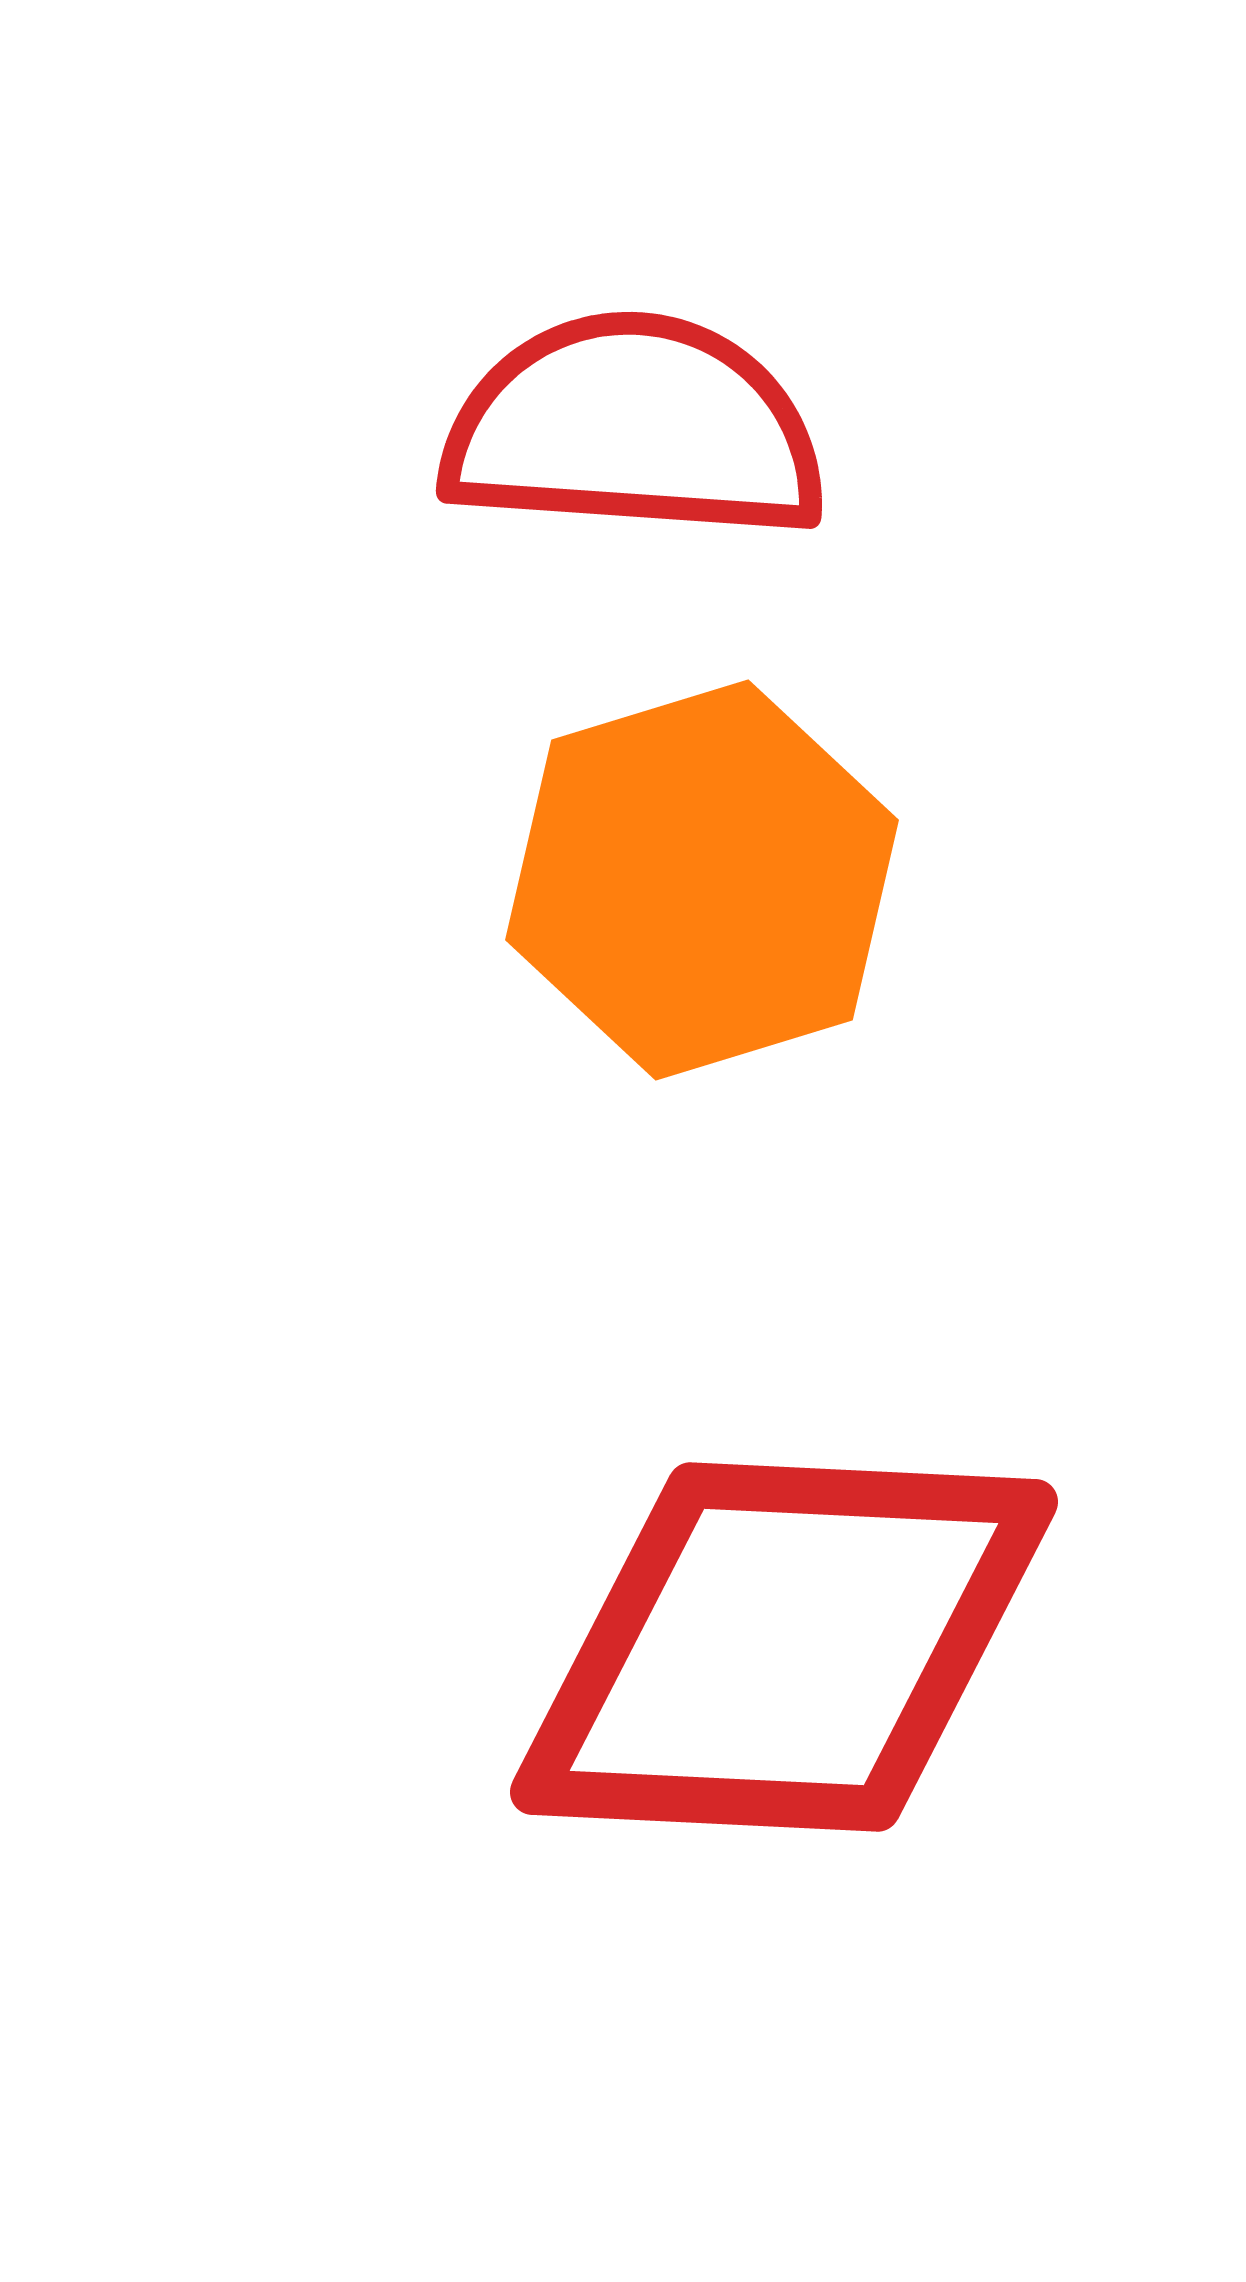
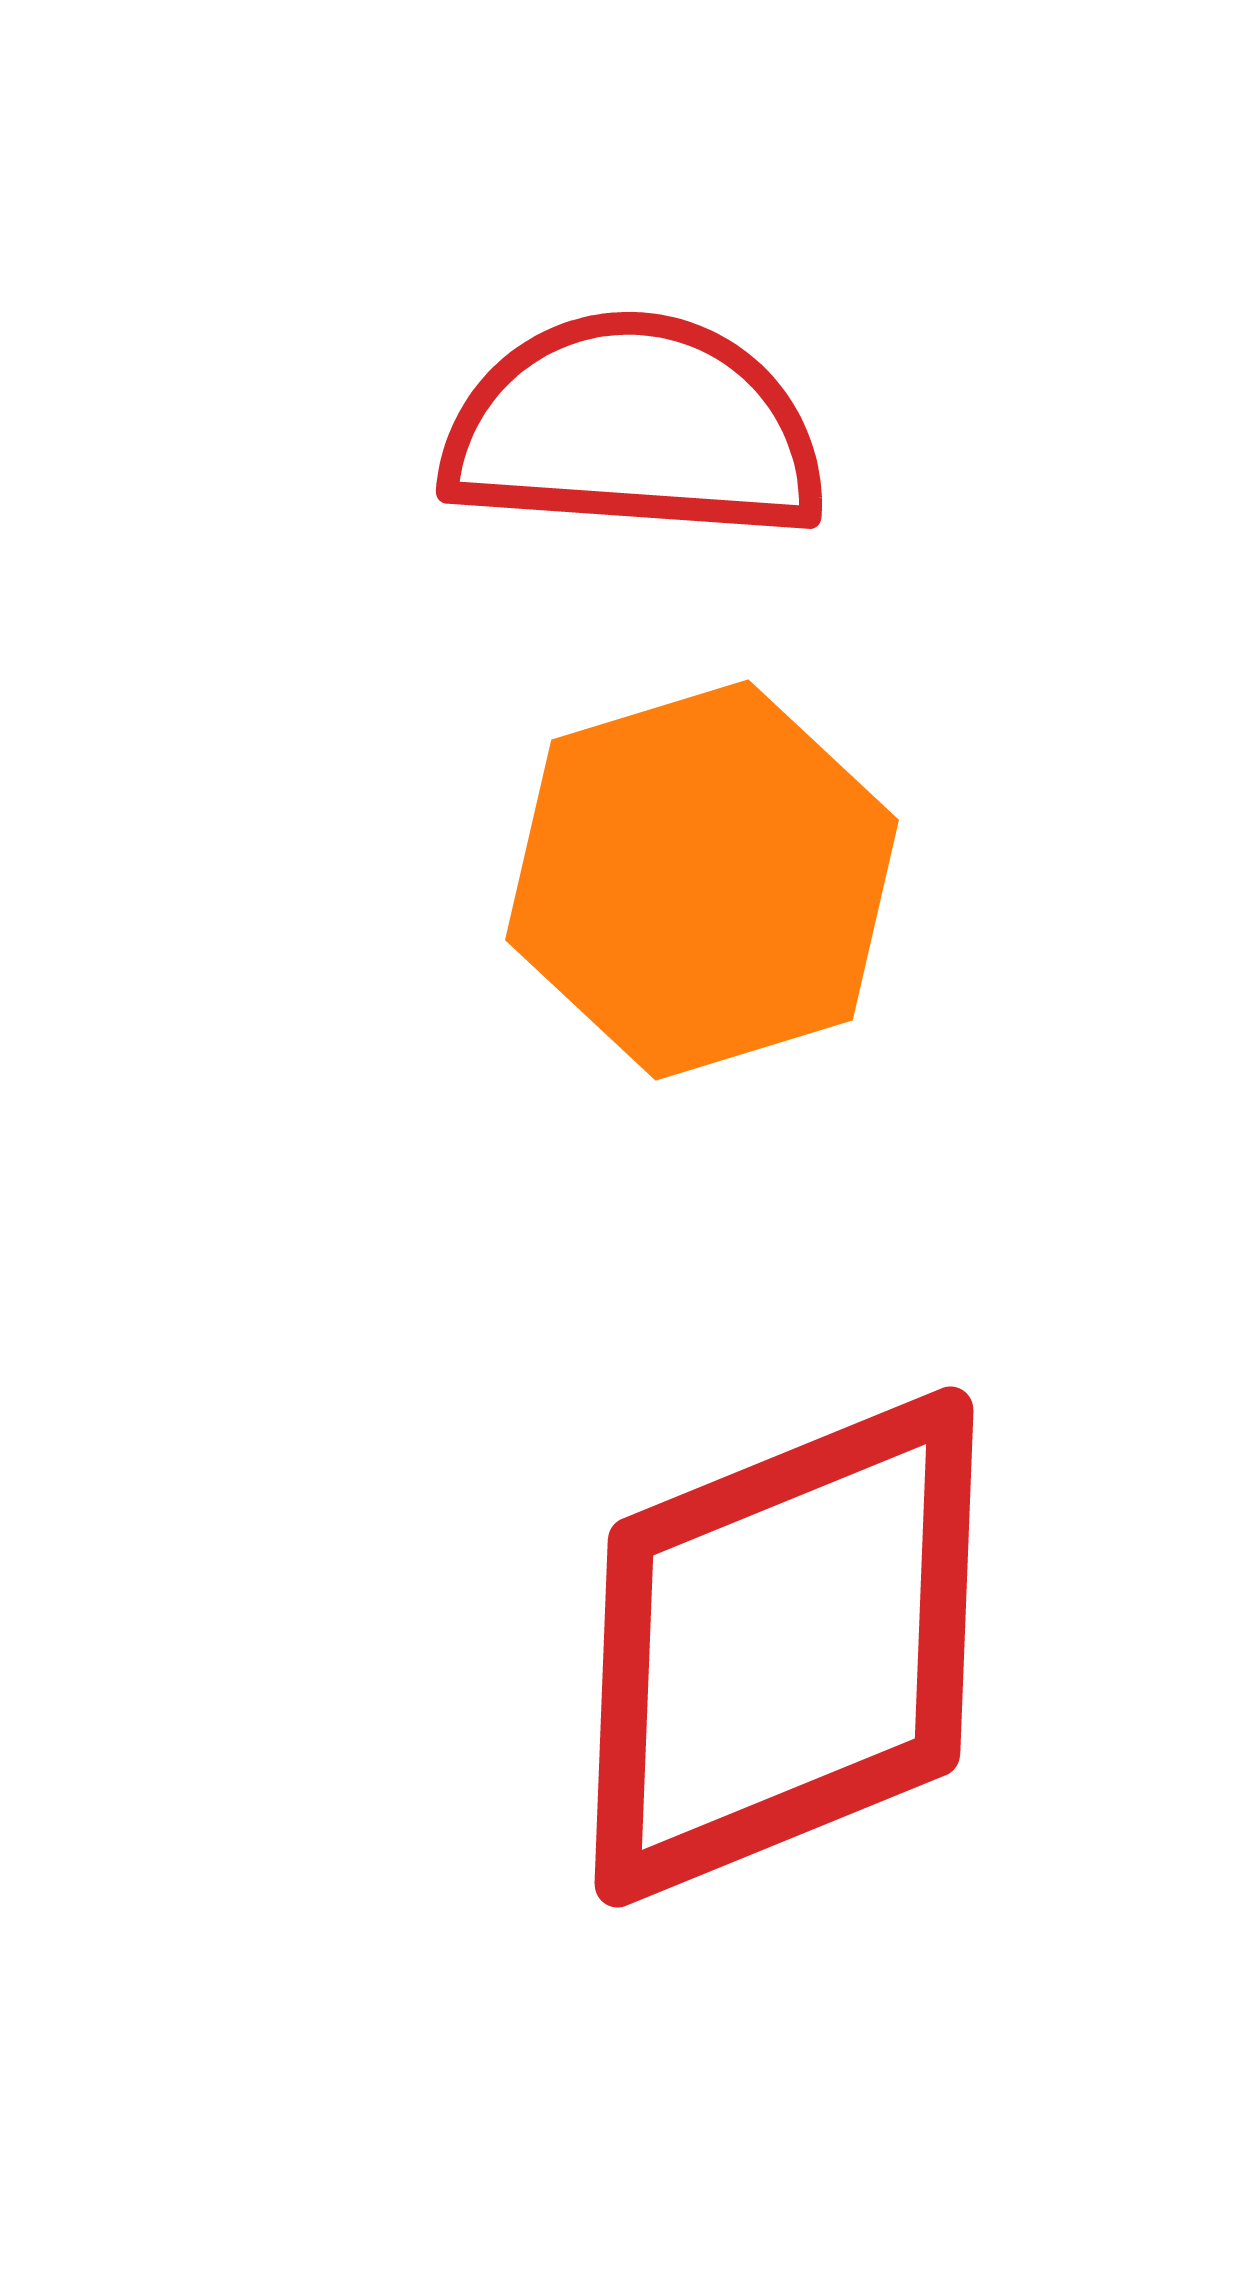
red diamond: rotated 25 degrees counterclockwise
